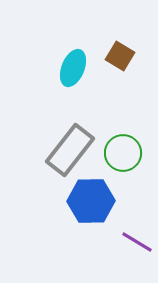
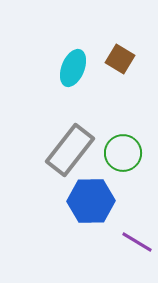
brown square: moved 3 px down
